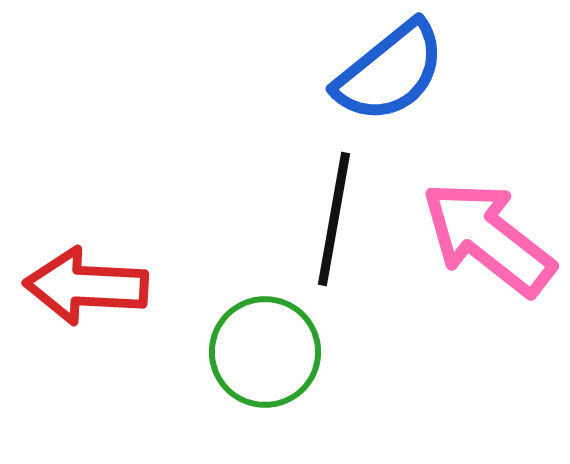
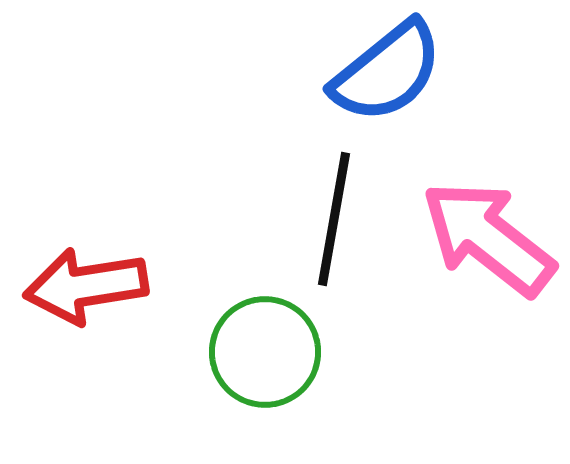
blue semicircle: moved 3 px left
red arrow: rotated 12 degrees counterclockwise
